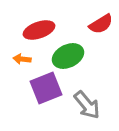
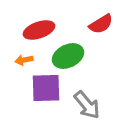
orange arrow: moved 2 px right, 1 px down; rotated 18 degrees counterclockwise
purple square: rotated 20 degrees clockwise
